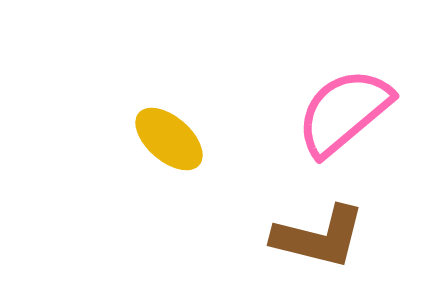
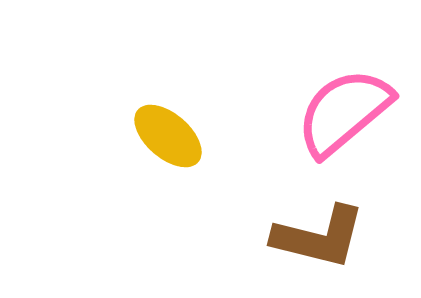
yellow ellipse: moved 1 px left, 3 px up
